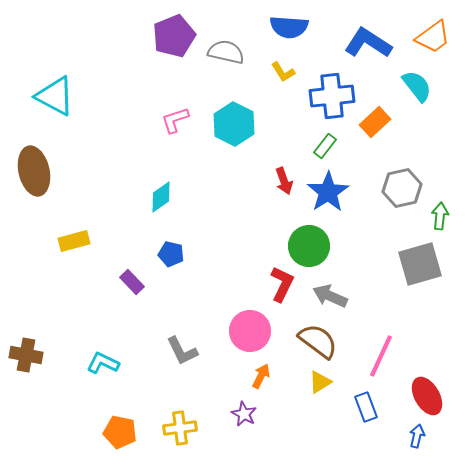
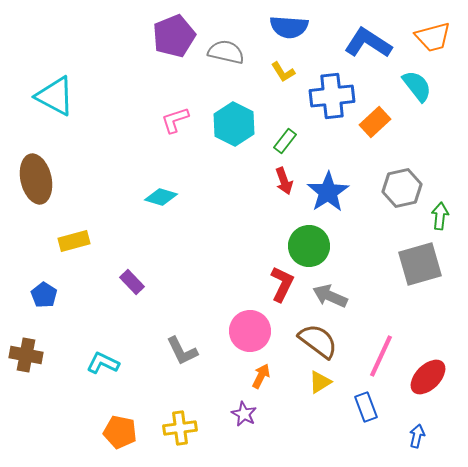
orange trapezoid: rotated 21 degrees clockwise
green rectangle: moved 40 px left, 5 px up
brown ellipse: moved 2 px right, 8 px down
cyan diamond: rotated 52 degrees clockwise
blue pentagon: moved 127 px left, 41 px down; rotated 20 degrees clockwise
red ellipse: moved 1 px right, 19 px up; rotated 75 degrees clockwise
